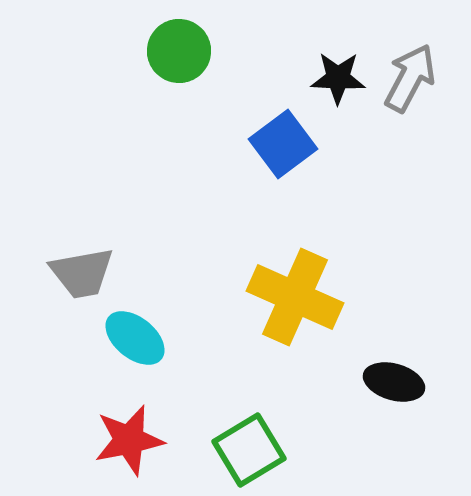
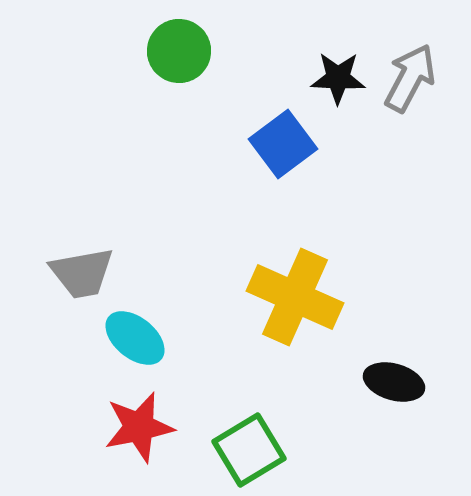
red star: moved 10 px right, 13 px up
